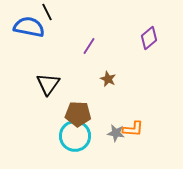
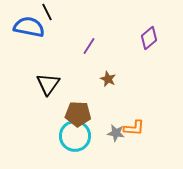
orange L-shape: moved 1 px right, 1 px up
